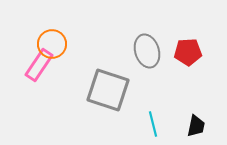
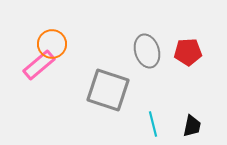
pink rectangle: rotated 16 degrees clockwise
black trapezoid: moved 4 px left
